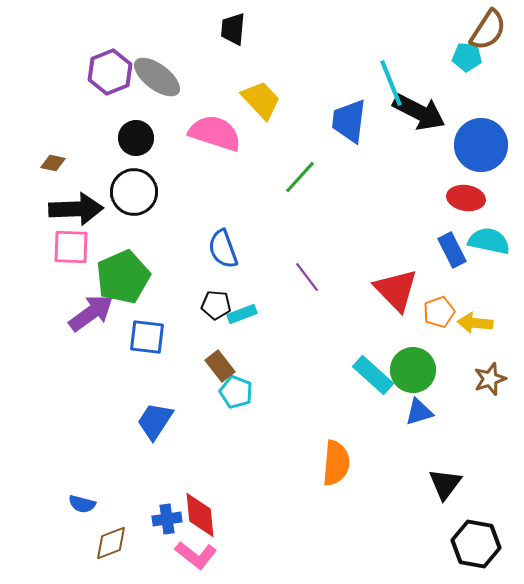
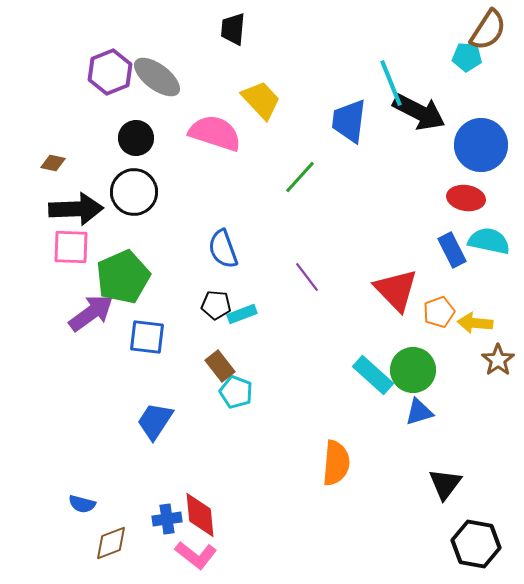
brown star at (490, 379): moved 8 px right, 19 px up; rotated 16 degrees counterclockwise
